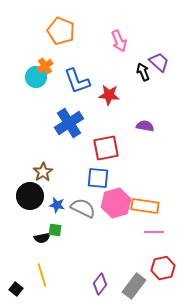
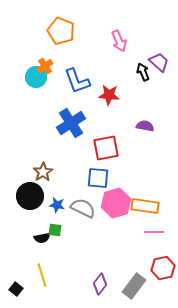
blue cross: moved 2 px right
